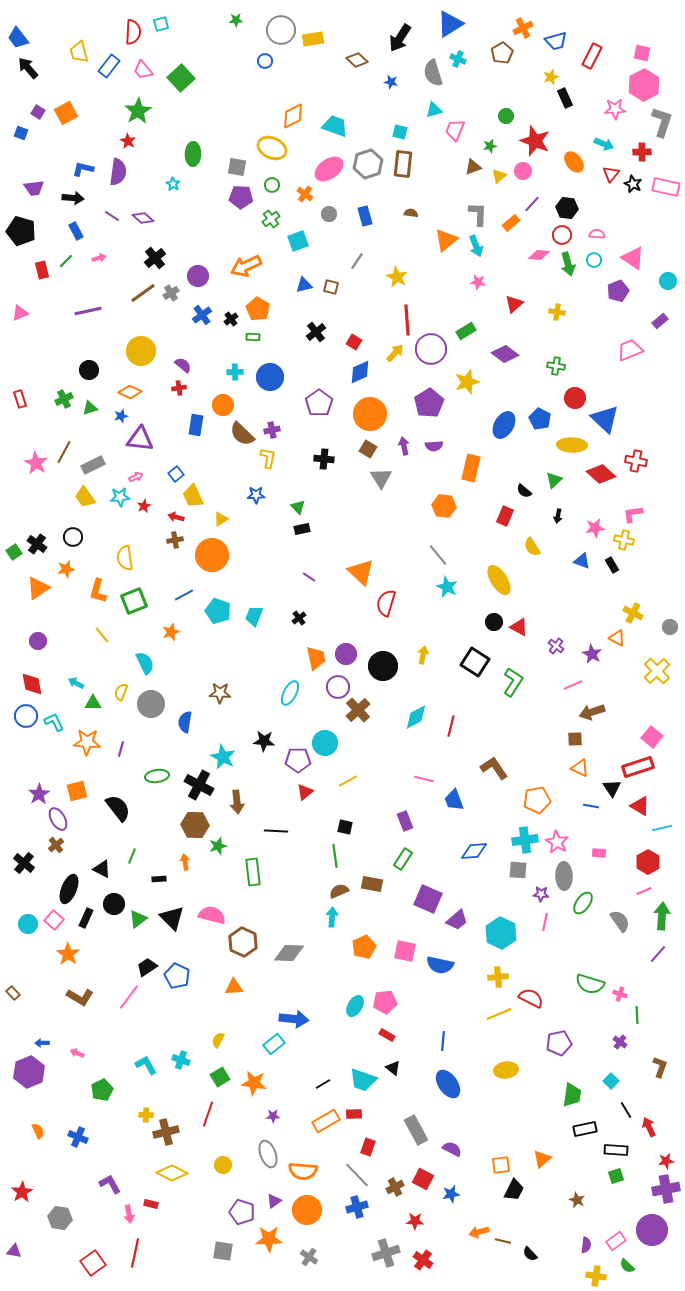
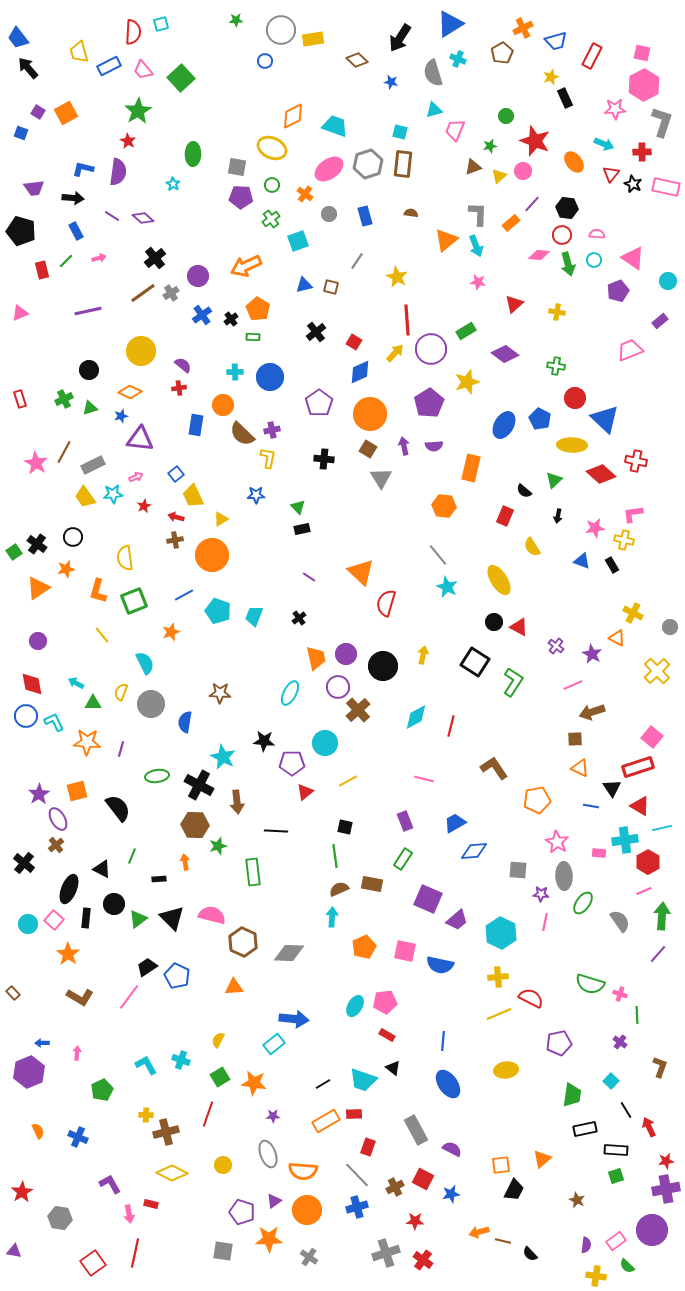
blue rectangle at (109, 66): rotated 25 degrees clockwise
cyan star at (120, 497): moved 7 px left, 3 px up
purple pentagon at (298, 760): moved 6 px left, 3 px down
blue trapezoid at (454, 800): moved 1 px right, 23 px down; rotated 80 degrees clockwise
cyan cross at (525, 840): moved 100 px right
brown semicircle at (339, 891): moved 2 px up
black rectangle at (86, 918): rotated 18 degrees counterclockwise
pink arrow at (77, 1053): rotated 72 degrees clockwise
